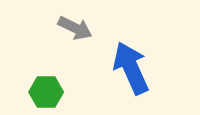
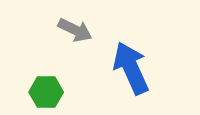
gray arrow: moved 2 px down
